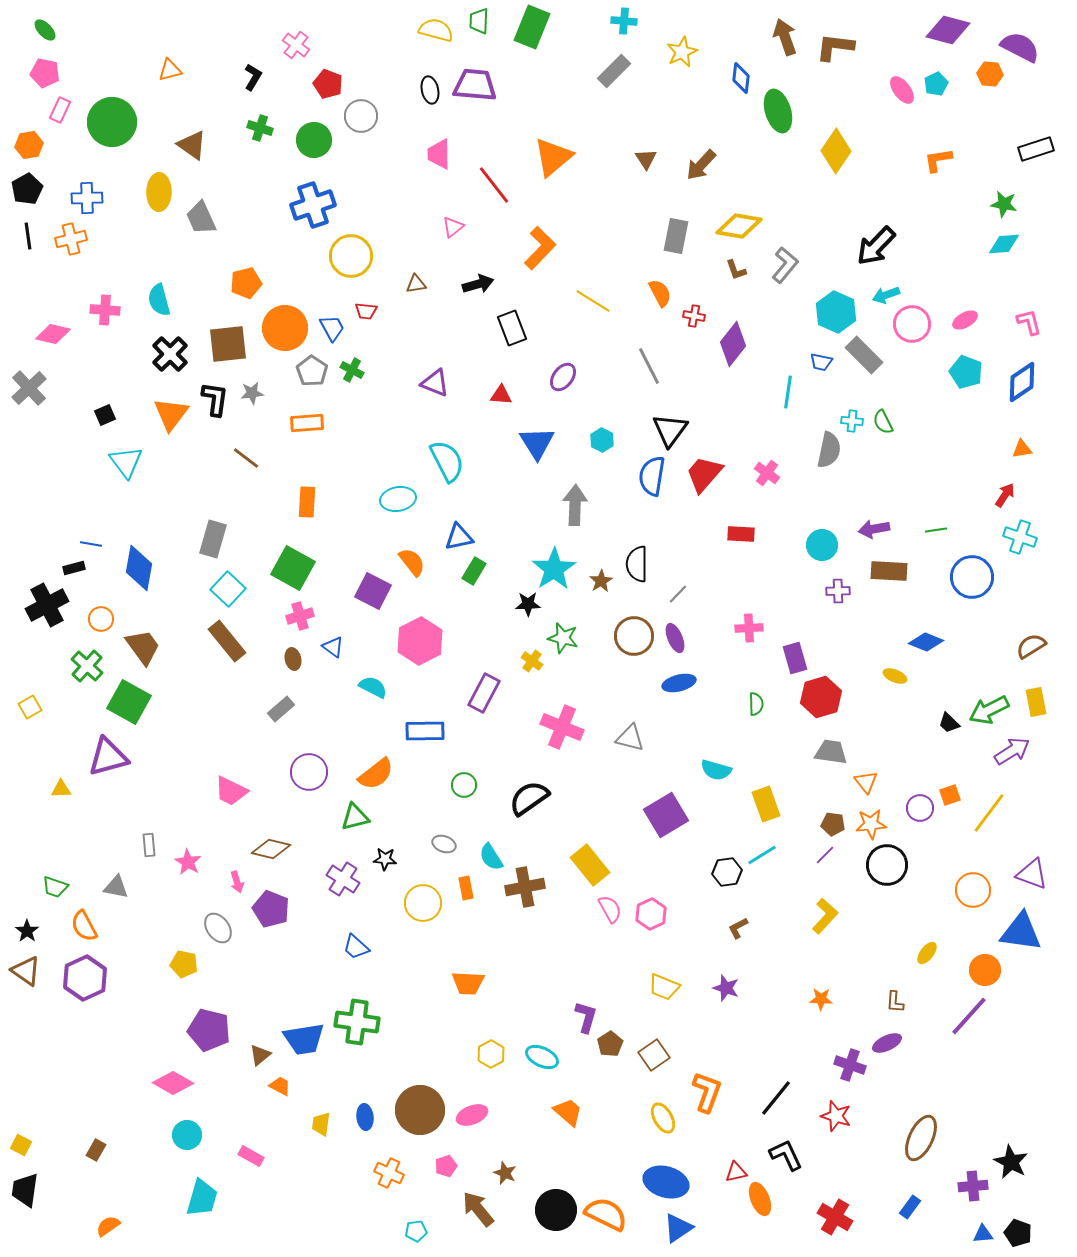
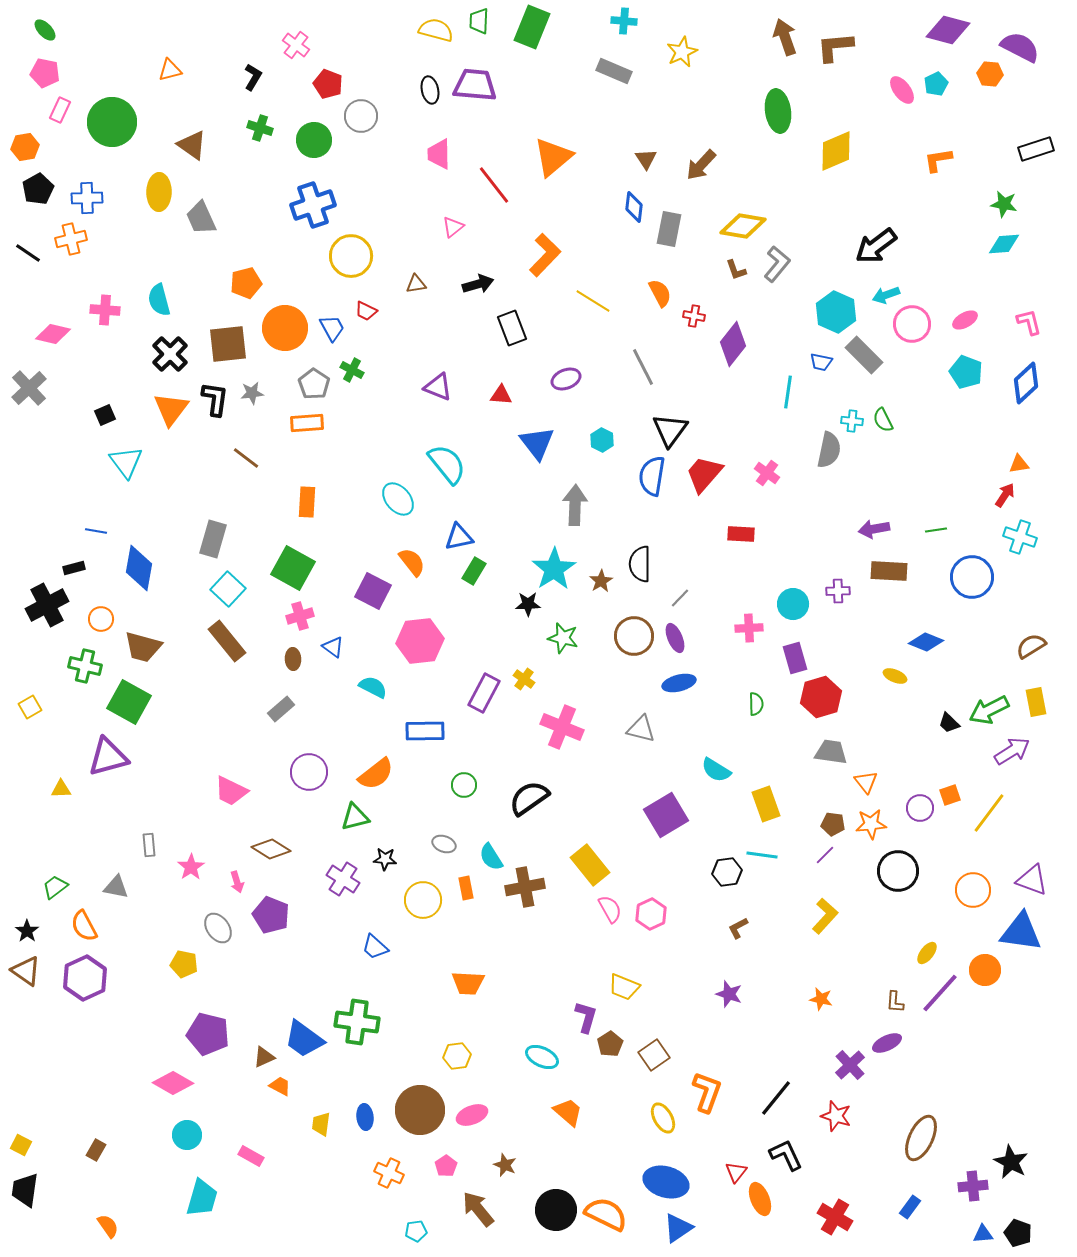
brown L-shape at (835, 47): rotated 12 degrees counterclockwise
gray rectangle at (614, 71): rotated 68 degrees clockwise
blue diamond at (741, 78): moved 107 px left, 129 px down
green ellipse at (778, 111): rotated 9 degrees clockwise
orange hexagon at (29, 145): moved 4 px left, 2 px down
yellow diamond at (836, 151): rotated 33 degrees clockwise
black pentagon at (27, 189): moved 11 px right
yellow diamond at (739, 226): moved 4 px right
black line at (28, 236): moved 17 px down; rotated 48 degrees counterclockwise
gray rectangle at (676, 236): moved 7 px left, 7 px up
black arrow at (876, 246): rotated 9 degrees clockwise
orange L-shape at (540, 248): moved 5 px right, 7 px down
gray L-shape at (785, 265): moved 8 px left, 1 px up
red trapezoid at (366, 311): rotated 20 degrees clockwise
gray line at (649, 366): moved 6 px left, 1 px down
gray pentagon at (312, 371): moved 2 px right, 13 px down
purple ellipse at (563, 377): moved 3 px right, 2 px down; rotated 32 degrees clockwise
blue diamond at (1022, 382): moved 4 px right, 1 px down; rotated 9 degrees counterclockwise
purple triangle at (435, 383): moved 3 px right, 4 px down
orange triangle at (171, 414): moved 5 px up
green semicircle at (883, 422): moved 2 px up
blue triangle at (537, 443): rotated 6 degrees counterclockwise
orange triangle at (1022, 449): moved 3 px left, 15 px down
cyan semicircle at (447, 461): moved 3 px down; rotated 12 degrees counterclockwise
cyan ellipse at (398, 499): rotated 60 degrees clockwise
blue line at (91, 544): moved 5 px right, 13 px up
cyan circle at (822, 545): moved 29 px left, 59 px down
black semicircle at (637, 564): moved 3 px right
gray line at (678, 594): moved 2 px right, 4 px down
pink hexagon at (420, 641): rotated 21 degrees clockwise
brown trapezoid at (143, 647): rotated 141 degrees clockwise
brown ellipse at (293, 659): rotated 10 degrees clockwise
yellow cross at (532, 661): moved 8 px left, 18 px down
green cross at (87, 666): moved 2 px left; rotated 28 degrees counterclockwise
gray triangle at (630, 738): moved 11 px right, 9 px up
cyan semicircle at (716, 770): rotated 16 degrees clockwise
brown diamond at (271, 849): rotated 18 degrees clockwise
cyan line at (762, 855): rotated 40 degrees clockwise
pink star at (188, 862): moved 3 px right, 5 px down; rotated 8 degrees clockwise
black circle at (887, 865): moved 11 px right, 6 px down
purple triangle at (1032, 874): moved 6 px down
green trapezoid at (55, 887): rotated 124 degrees clockwise
yellow circle at (423, 903): moved 3 px up
purple pentagon at (271, 909): moved 6 px down
blue trapezoid at (356, 947): moved 19 px right
yellow trapezoid at (664, 987): moved 40 px left
purple star at (726, 988): moved 3 px right, 6 px down
orange star at (821, 999): rotated 10 degrees clockwise
purple line at (969, 1016): moved 29 px left, 23 px up
purple pentagon at (209, 1030): moved 1 px left, 4 px down
blue trapezoid at (304, 1039): rotated 45 degrees clockwise
yellow hexagon at (491, 1054): moved 34 px left, 2 px down; rotated 20 degrees clockwise
brown triangle at (260, 1055): moved 4 px right, 2 px down; rotated 15 degrees clockwise
purple cross at (850, 1065): rotated 28 degrees clockwise
pink pentagon at (446, 1166): rotated 15 degrees counterclockwise
red triangle at (736, 1172): rotated 40 degrees counterclockwise
brown star at (505, 1173): moved 8 px up
orange semicircle at (108, 1226): rotated 90 degrees clockwise
